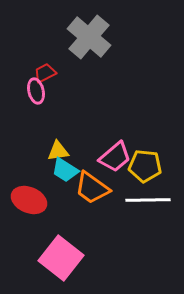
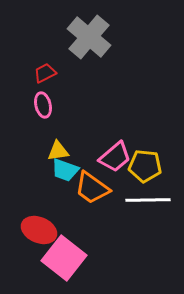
pink ellipse: moved 7 px right, 14 px down
cyan trapezoid: rotated 12 degrees counterclockwise
red ellipse: moved 10 px right, 30 px down
pink square: moved 3 px right
